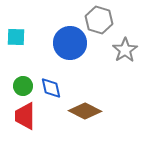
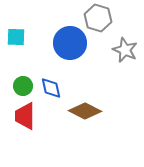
gray hexagon: moved 1 px left, 2 px up
gray star: rotated 15 degrees counterclockwise
